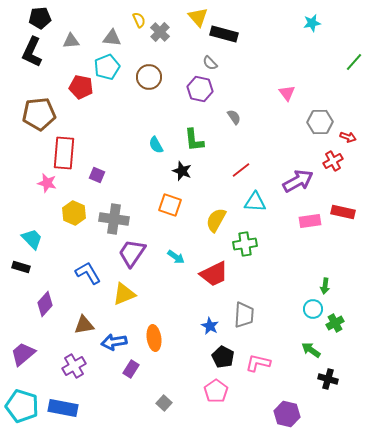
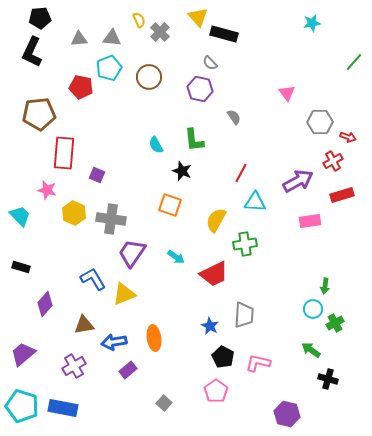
gray triangle at (71, 41): moved 8 px right, 2 px up
cyan pentagon at (107, 67): moved 2 px right, 1 px down
red line at (241, 170): moved 3 px down; rotated 24 degrees counterclockwise
pink star at (47, 183): moved 7 px down
red rectangle at (343, 212): moved 1 px left, 17 px up; rotated 30 degrees counterclockwise
gray cross at (114, 219): moved 3 px left
cyan trapezoid at (32, 239): moved 12 px left, 23 px up
blue L-shape at (88, 273): moved 5 px right, 6 px down
purple rectangle at (131, 369): moved 3 px left, 1 px down; rotated 18 degrees clockwise
